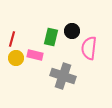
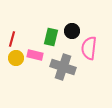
gray cross: moved 9 px up
